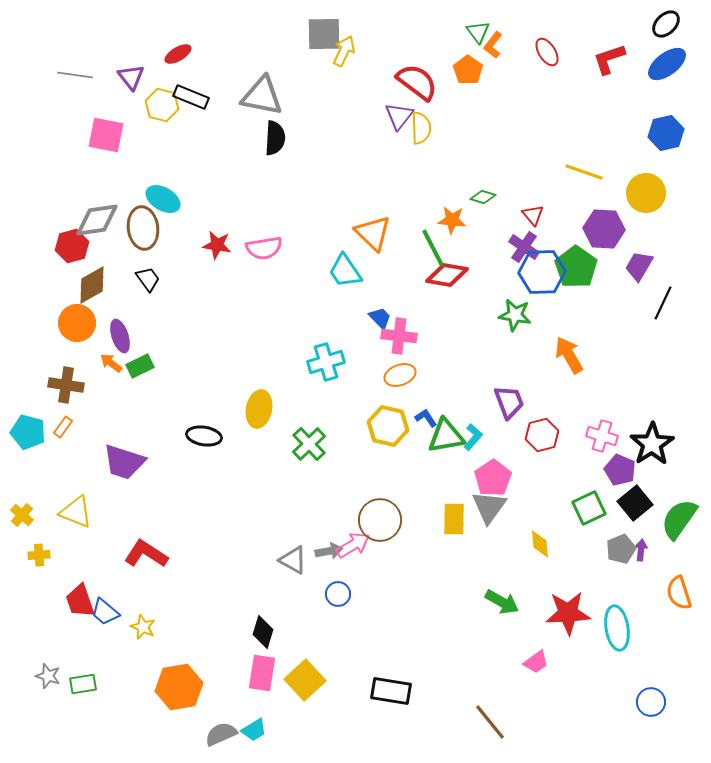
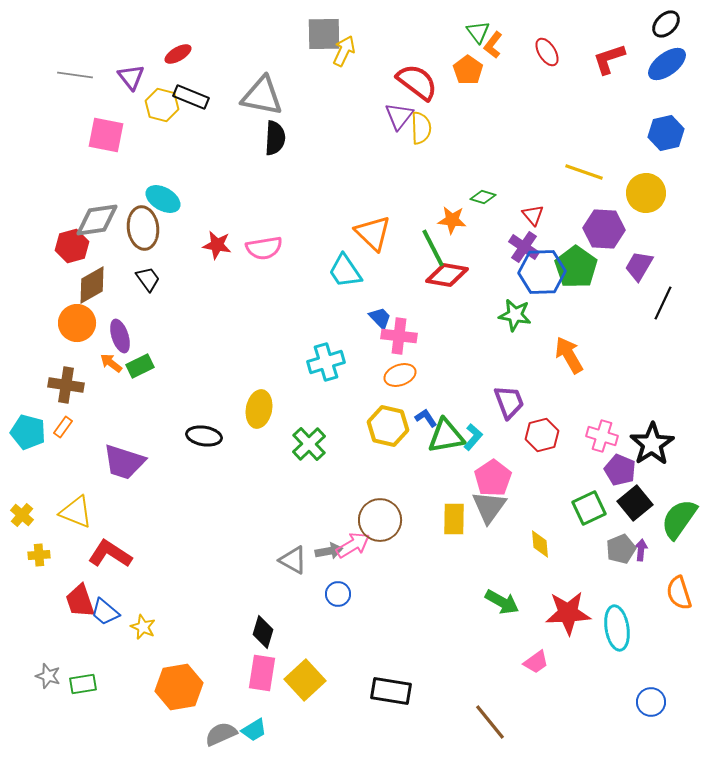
red L-shape at (146, 554): moved 36 px left
